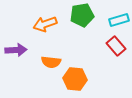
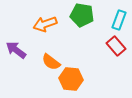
green pentagon: rotated 20 degrees clockwise
cyan rectangle: rotated 54 degrees counterclockwise
purple arrow: rotated 140 degrees counterclockwise
orange semicircle: rotated 30 degrees clockwise
orange hexagon: moved 4 px left
